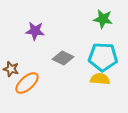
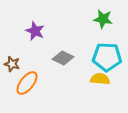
purple star: rotated 18 degrees clockwise
cyan pentagon: moved 4 px right
brown star: moved 1 px right, 5 px up
orange ellipse: rotated 10 degrees counterclockwise
